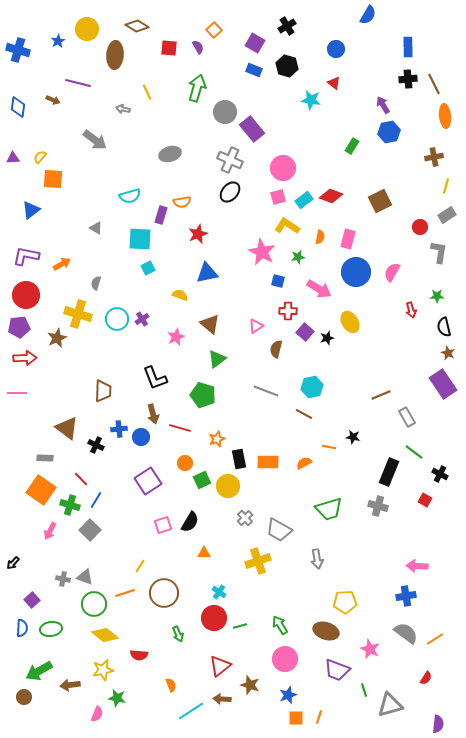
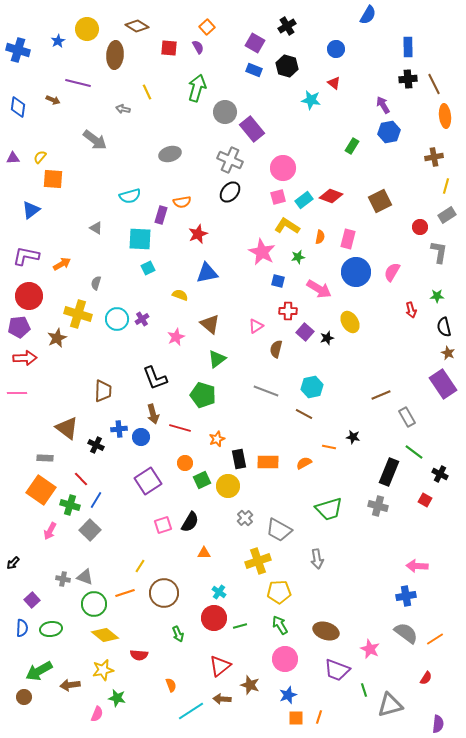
orange square at (214, 30): moved 7 px left, 3 px up
red circle at (26, 295): moved 3 px right, 1 px down
yellow pentagon at (345, 602): moved 66 px left, 10 px up
